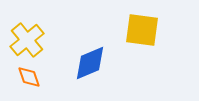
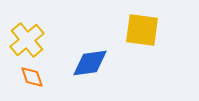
blue diamond: rotated 15 degrees clockwise
orange diamond: moved 3 px right
